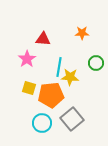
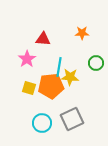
orange pentagon: moved 9 px up
gray square: rotated 15 degrees clockwise
